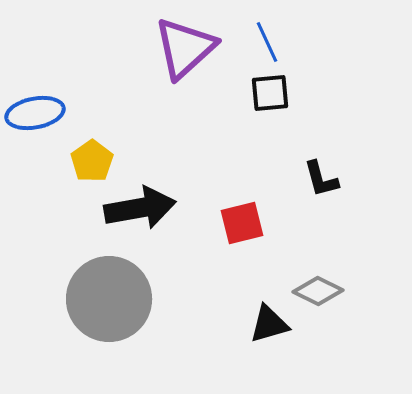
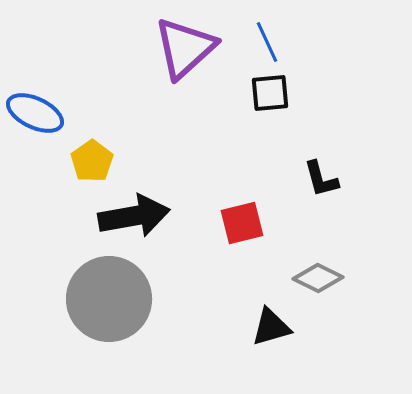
blue ellipse: rotated 36 degrees clockwise
black arrow: moved 6 px left, 8 px down
gray diamond: moved 13 px up
black triangle: moved 2 px right, 3 px down
